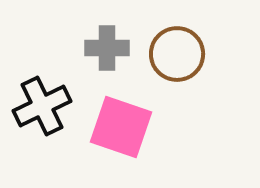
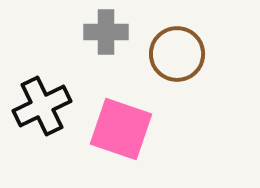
gray cross: moved 1 px left, 16 px up
pink square: moved 2 px down
